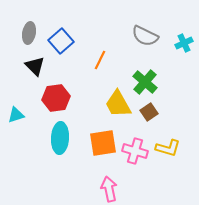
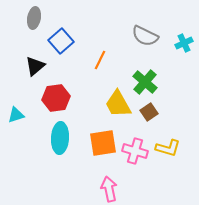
gray ellipse: moved 5 px right, 15 px up
black triangle: rotated 35 degrees clockwise
